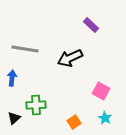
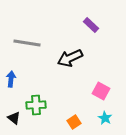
gray line: moved 2 px right, 6 px up
blue arrow: moved 1 px left, 1 px down
black triangle: rotated 40 degrees counterclockwise
